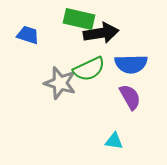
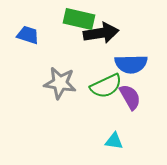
green semicircle: moved 17 px right, 17 px down
gray star: rotated 8 degrees counterclockwise
